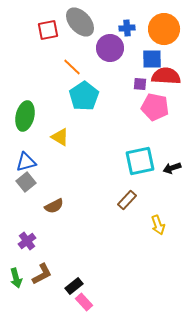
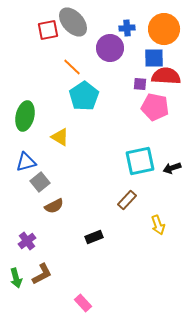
gray ellipse: moved 7 px left
blue square: moved 2 px right, 1 px up
gray square: moved 14 px right
black rectangle: moved 20 px right, 49 px up; rotated 18 degrees clockwise
pink rectangle: moved 1 px left, 1 px down
